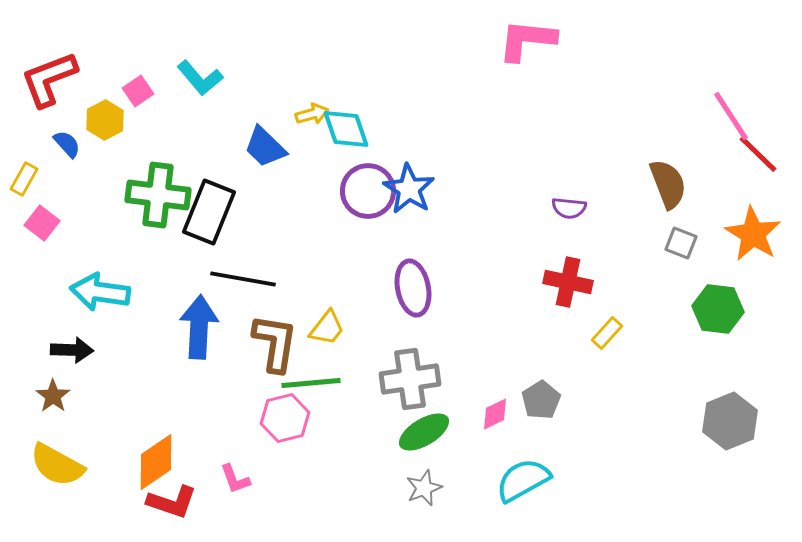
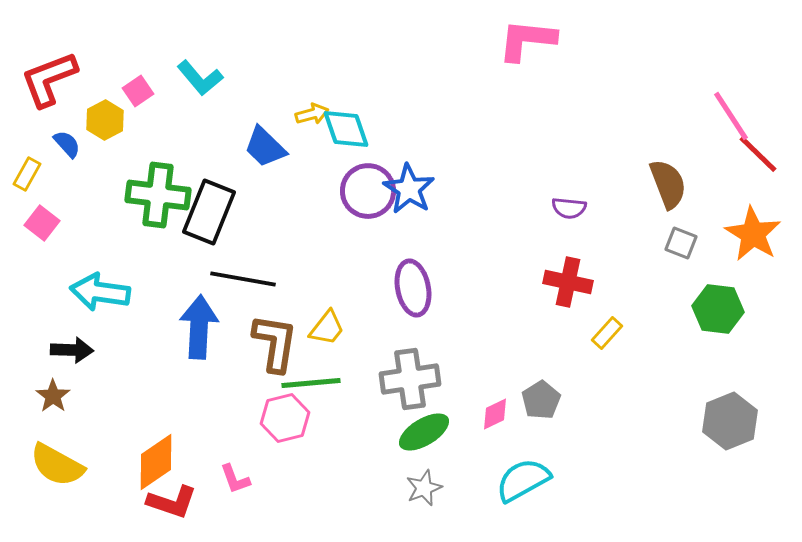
yellow rectangle at (24, 179): moved 3 px right, 5 px up
